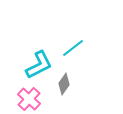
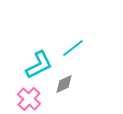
gray diamond: rotated 30 degrees clockwise
